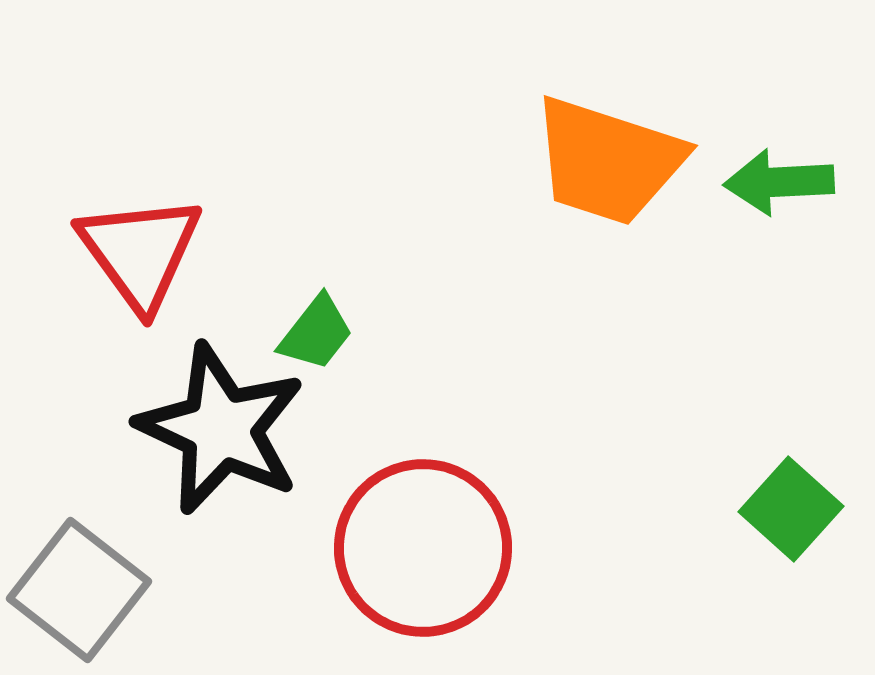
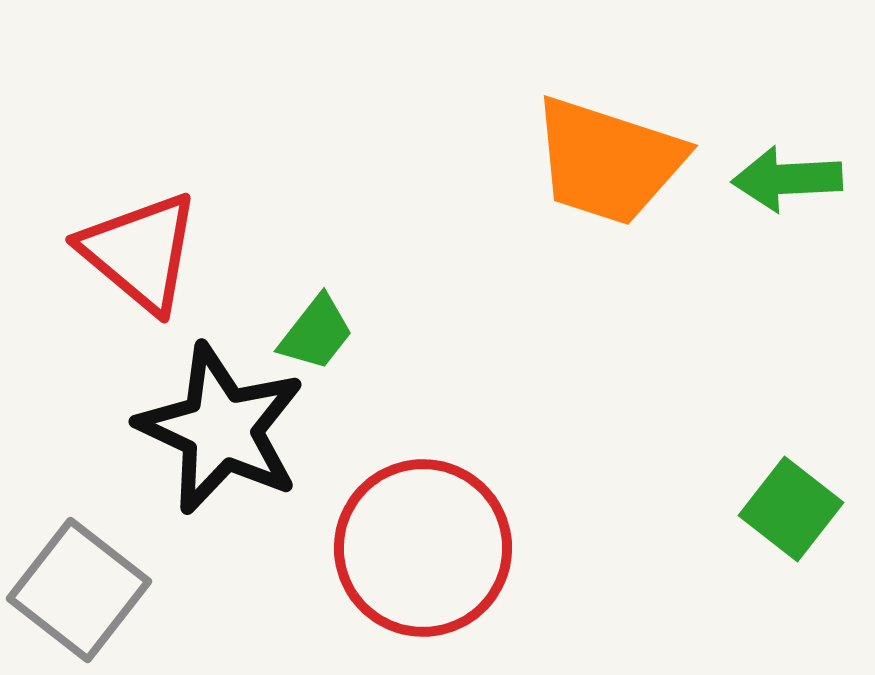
green arrow: moved 8 px right, 3 px up
red triangle: rotated 14 degrees counterclockwise
green square: rotated 4 degrees counterclockwise
